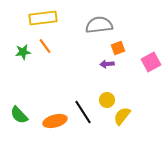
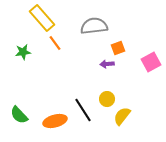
yellow rectangle: moved 1 px left; rotated 56 degrees clockwise
gray semicircle: moved 5 px left, 1 px down
orange line: moved 10 px right, 3 px up
yellow circle: moved 1 px up
black line: moved 2 px up
